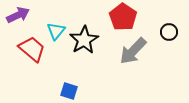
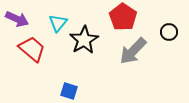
purple arrow: moved 1 px left, 4 px down; rotated 50 degrees clockwise
cyan triangle: moved 2 px right, 8 px up
